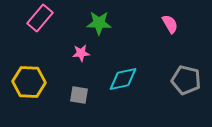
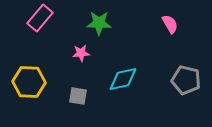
gray square: moved 1 px left, 1 px down
